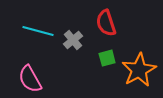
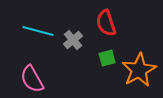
pink semicircle: moved 2 px right
